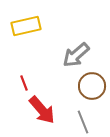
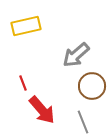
red line: moved 1 px left
